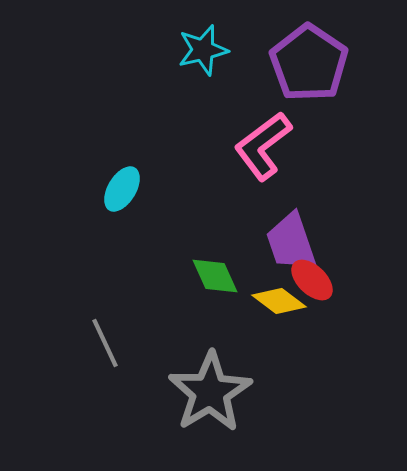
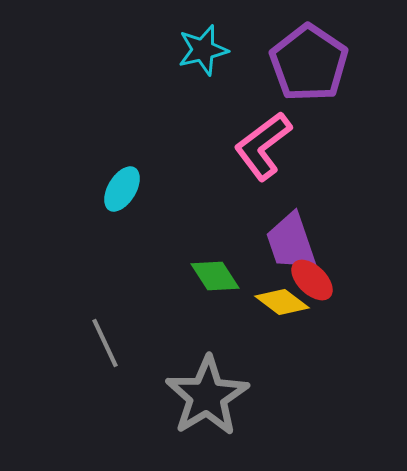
green diamond: rotated 9 degrees counterclockwise
yellow diamond: moved 3 px right, 1 px down
gray star: moved 3 px left, 4 px down
